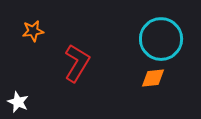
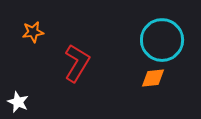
orange star: moved 1 px down
cyan circle: moved 1 px right, 1 px down
